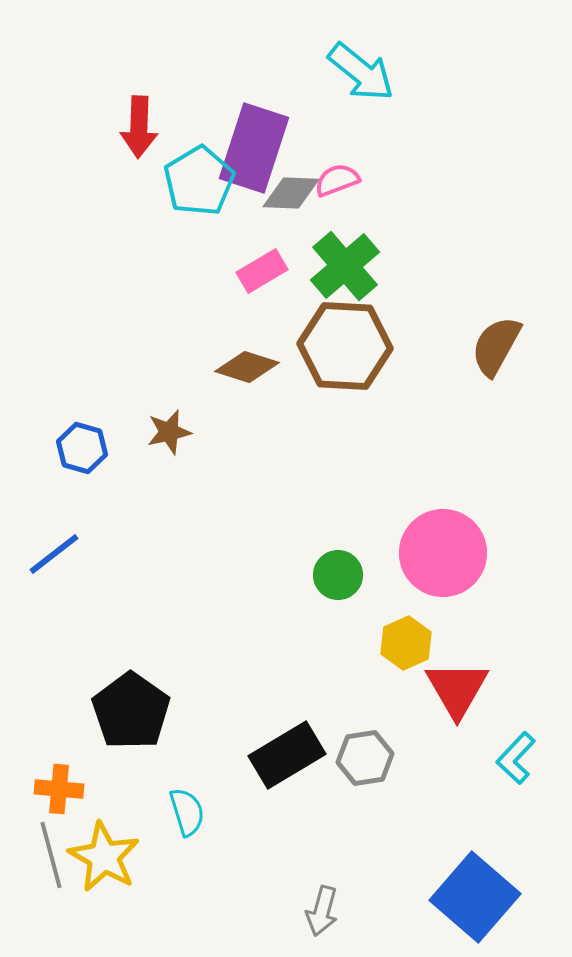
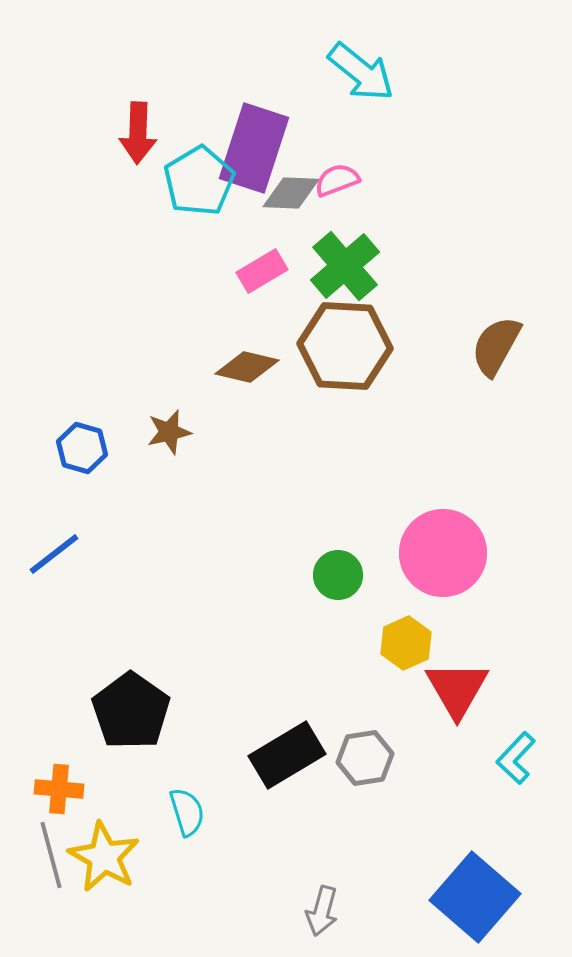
red arrow: moved 1 px left, 6 px down
brown diamond: rotated 4 degrees counterclockwise
